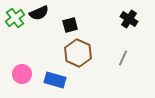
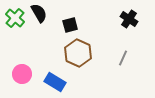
black semicircle: rotated 96 degrees counterclockwise
green cross: rotated 12 degrees counterclockwise
blue rectangle: moved 2 px down; rotated 15 degrees clockwise
